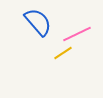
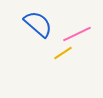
blue semicircle: moved 2 px down; rotated 8 degrees counterclockwise
